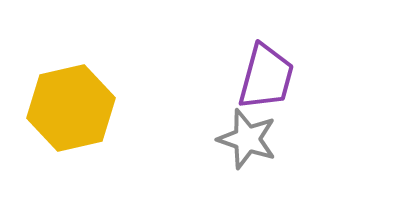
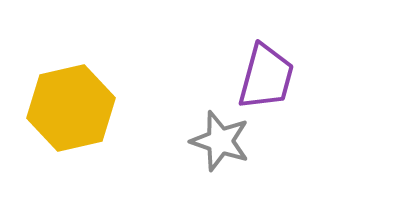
gray star: moved 27 px left, 2 px down
